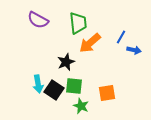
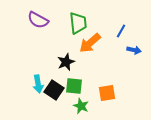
blue line: moved 6 px up
